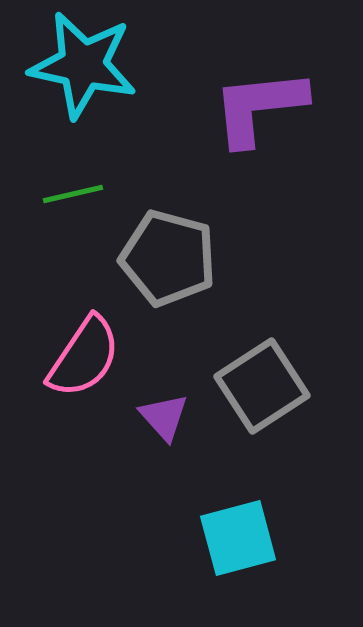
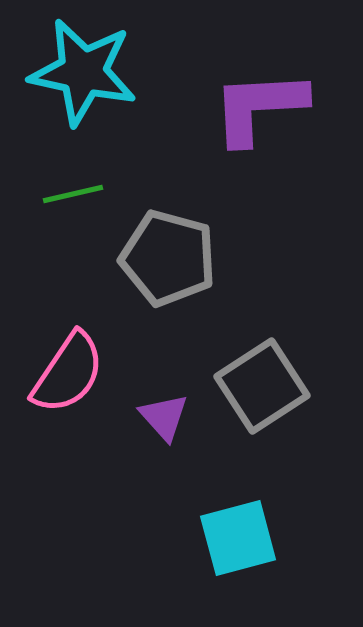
cyan star: moved 7 px down
purple L-shape: rotated 3 degrees clockwise
pink semicircle: moved 16 px left, 16 px down
